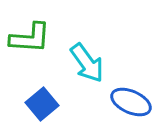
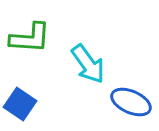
cyan arrow: moved 1 px right, 1 px down
blue square: moved 22 px left; rotated 16 degrees counterclockwise
